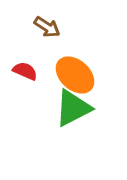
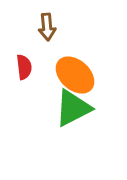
brown arrow: rotated 52 degrees clockwise
red semicircle: moved 1 px left, 4 px up; rotated 60 degrees clockwise
